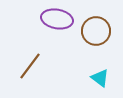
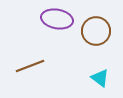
brown line: rotated 32 degrees clockwise
